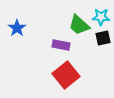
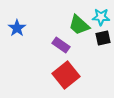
purple rectangle: rotated 24 degrees clockwise
